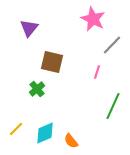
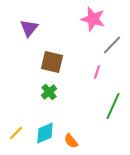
pink star: rotated 10 degrees counterclockwise
green cross: moved 12 px right, 3 px down
yellow line: moved 4 px down
